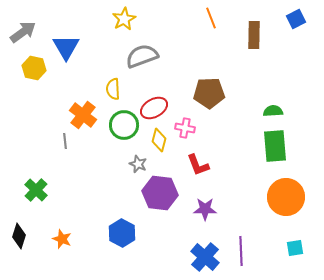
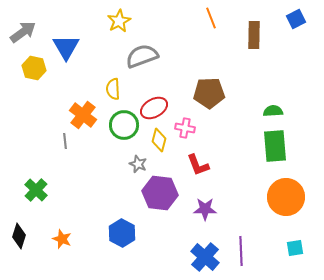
yellow star: moved 5 px left, 2 px down
